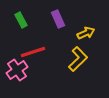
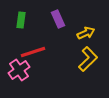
green rectangle: rotated 35 degrees clockwise
yellow L-shape: moved 10 px right
pink cross: moved 2 px right
